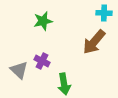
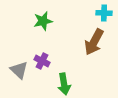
brown arrow: rotated 12 degrees counterclockwise
